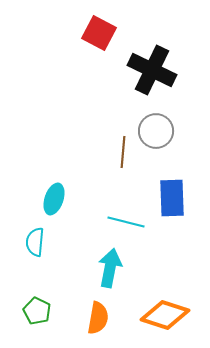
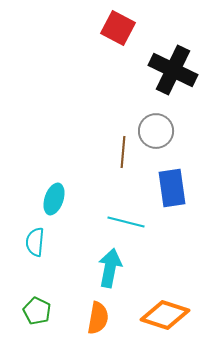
red square: moved 19 px right, 5 px up
black cross: moved 21 px right
blue rectangle: moved 10 px up; rotated 6 degrees counterclockwise
